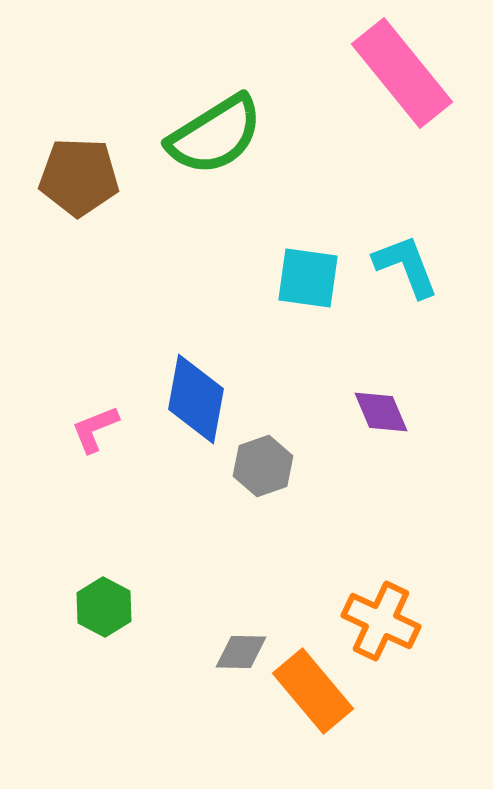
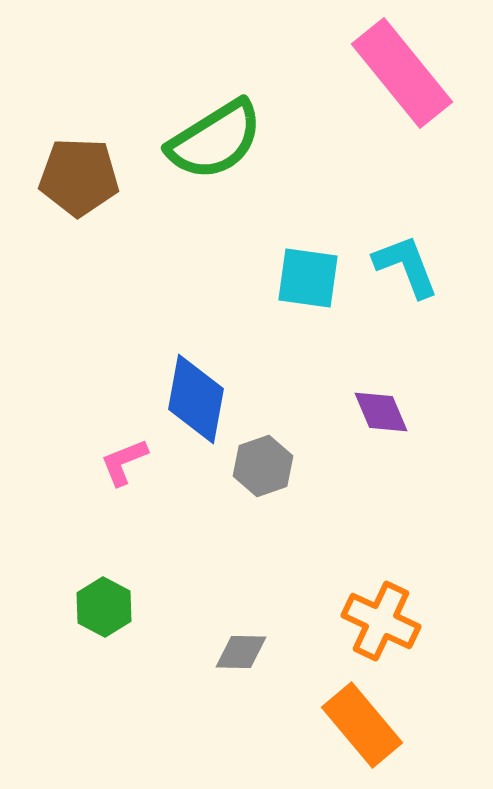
green semicircle: moved 5 px down
pink L-shape: moved 29 px right, 33 px down
orange rectangle: moved 49 px right, 34 px down
